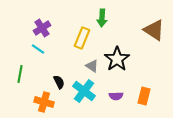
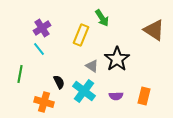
green arrow: rotated 36 degrees counterclockwise
yellow rectangle: moved 1 px left, 3 px up
cyan line: moved 1 px right; rotated 16 degrees clockwise
